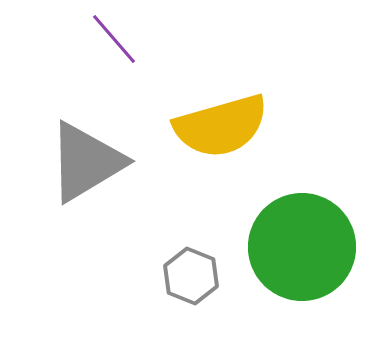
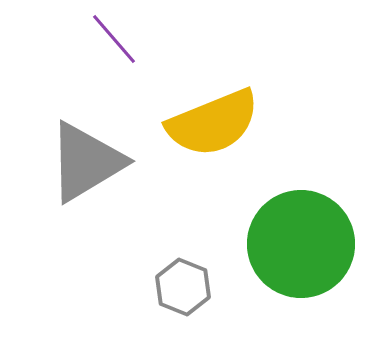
yellow semicircle: moved 8 px left, 3 px up; rotated 6 degrees counterclockwise
green circle: moved 1 px left, 3 px up
gray hexagon: moved 8 px left, 11 px down
